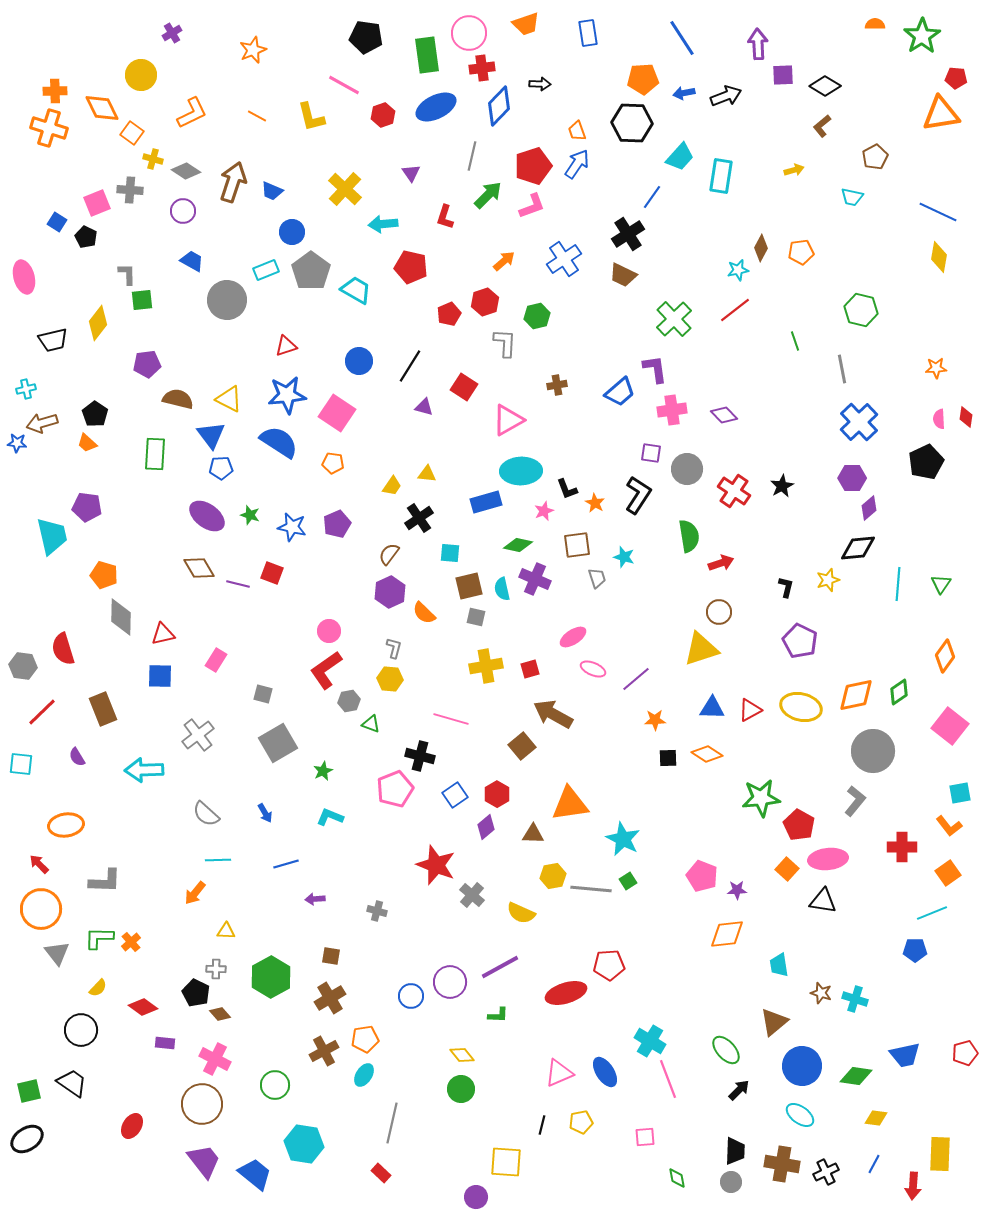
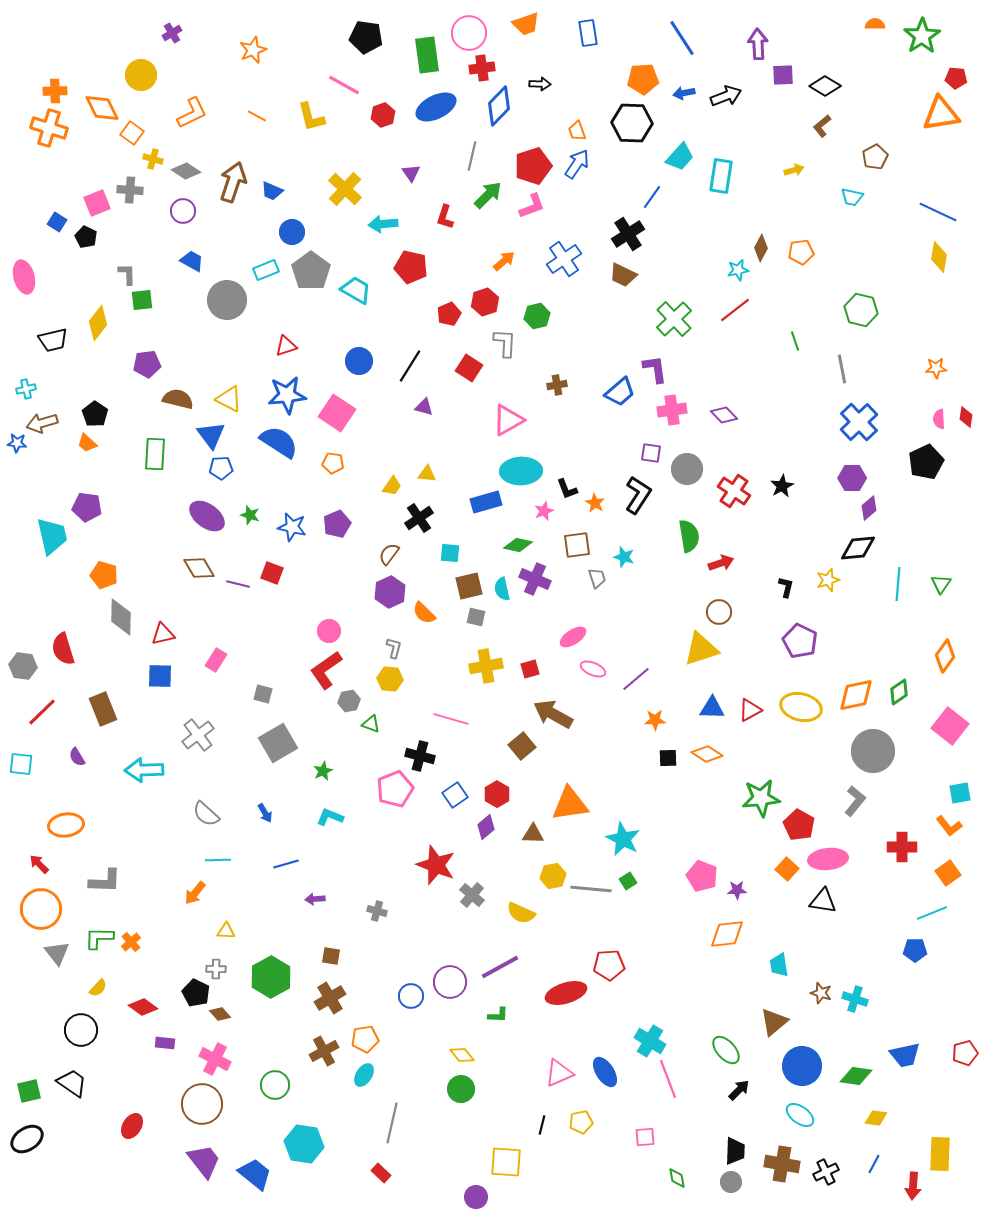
red square at (464, 387): moved 5 px right, 19 px up
